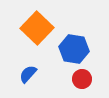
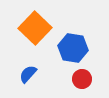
orange square: moved 2 px left
blue hexagon: moved 1 px left, 1 px up
